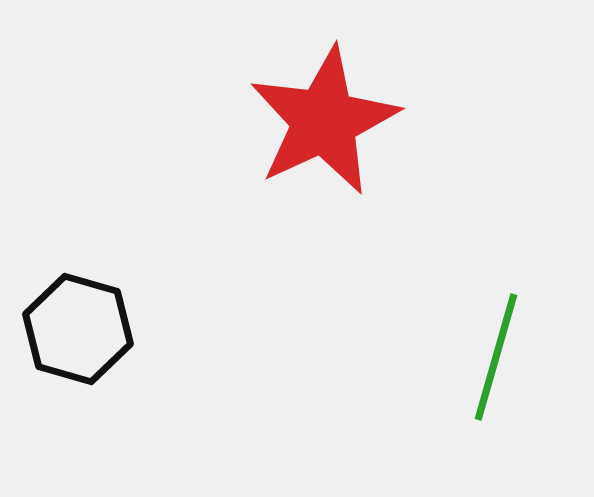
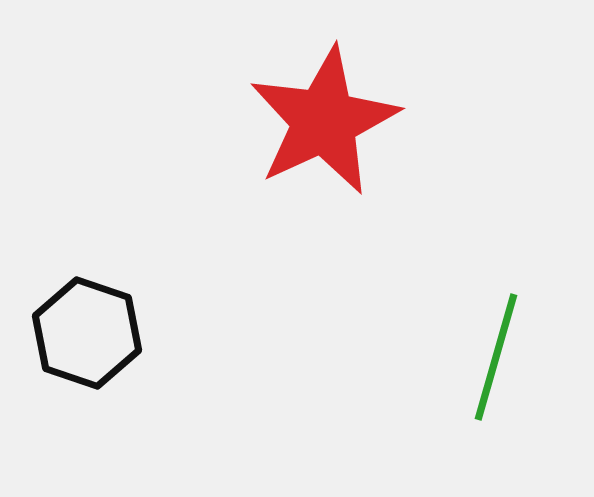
black hexagon: moved 9 px right, 4 px down; rotated 3 degrees clockwise
